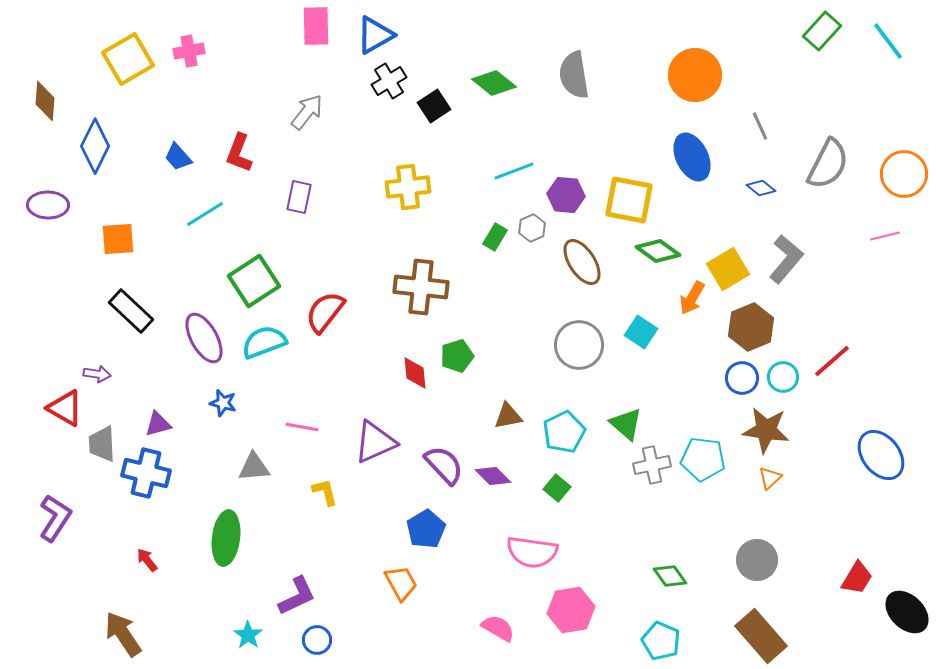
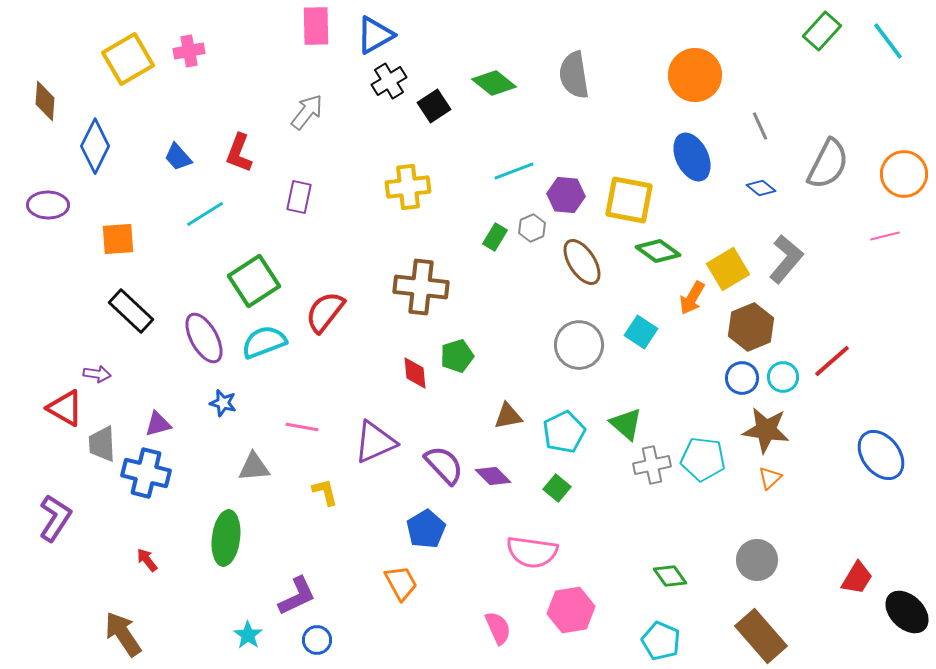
pink semicircle at (498, 628): rotated 36 degrees clockwise
